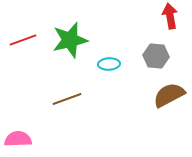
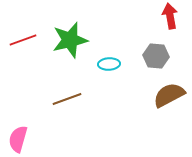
pink semicircle: rotated 72 degrees counterclockwise
